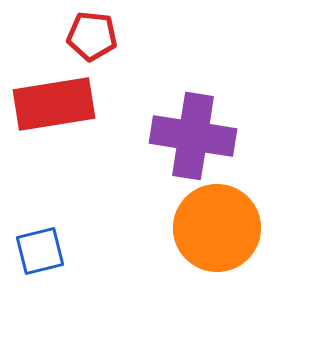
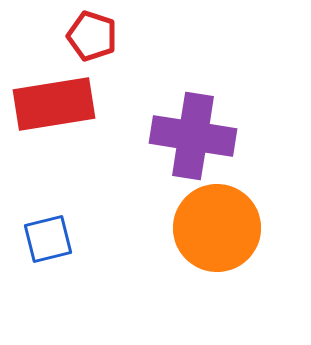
red pentagon: rotated 12 degrees clockwise
blue square: moved 8 px right, 12 px up
